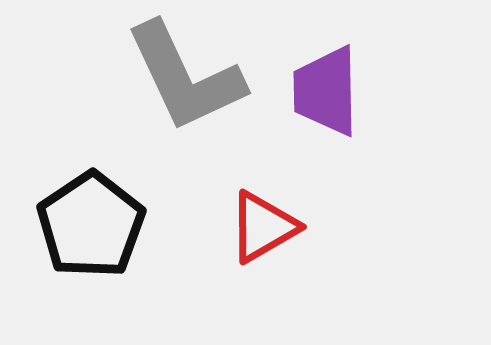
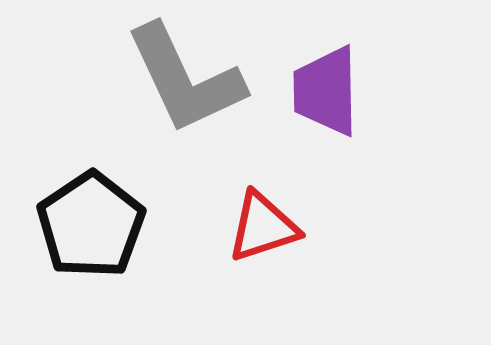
gray L-shape: moved 2 px down
red triangle: rotated 12 degrees clockwise
